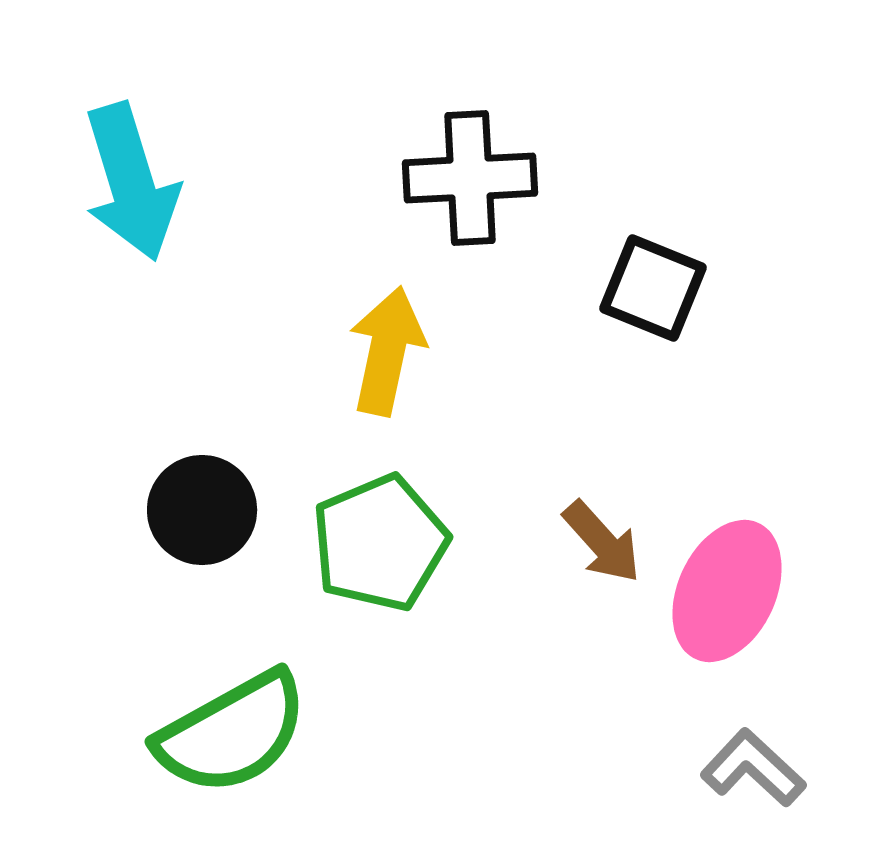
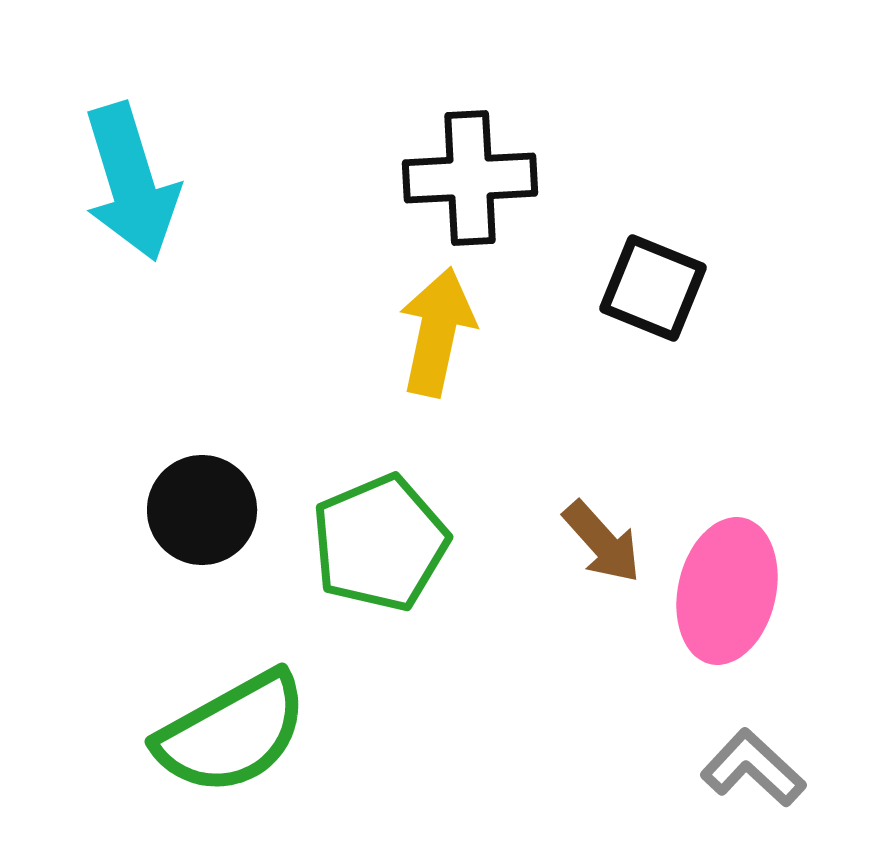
yellow arrow: moved 50 px right, 19 px up
pink ellipse: rotated 12 degrees counterclockwise
